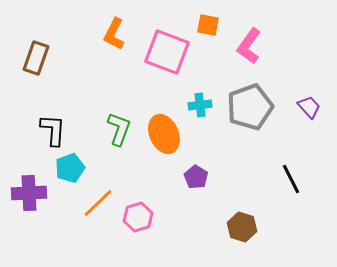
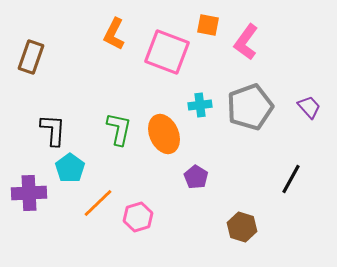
pink L-shape: moved 3 px left, 4 px up
brown rectangle: moved 5 px left, 1 px up
green L-shape: rotated 8 degrees counterclockwise
cyan pentagon: rotated 16 degrees counterclockwise
black line: rotated 56 degrees clockwise
